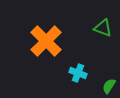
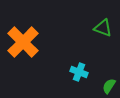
orange cross: moved 23 px left, 1 px down
cyan cross: moved 1 px right, 1 px up
